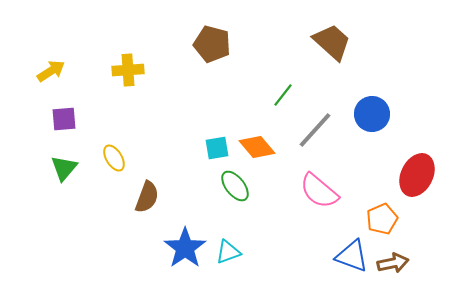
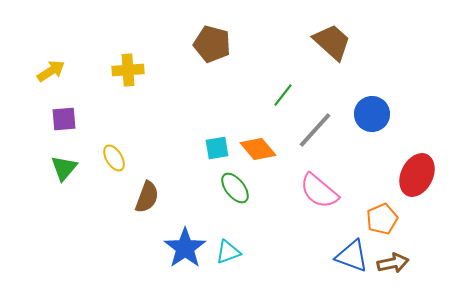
orange diamond: moved 1 px right, 2 px down
green ellipse: moved 2 px down
